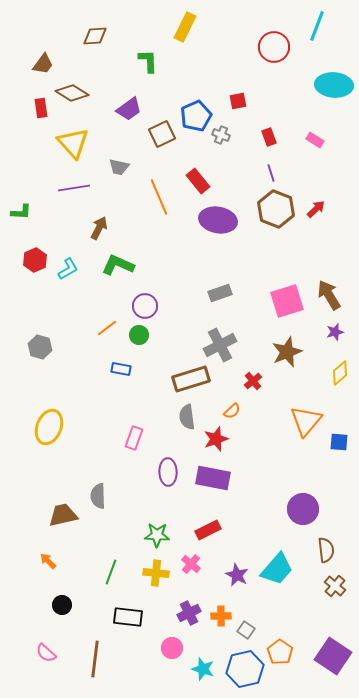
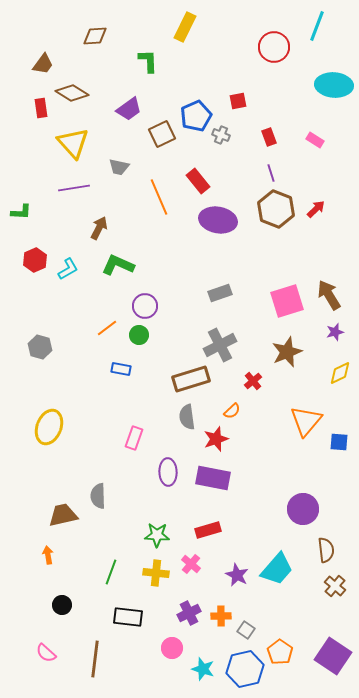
yellow diamond at (340, 373): rotated 15 degrees clockwise
red rectangle at (208, 530): rotated 10 degrees clockwise
orange arrow at (48, 561): moved 6 px up; rotated 36 degrees clockwise
